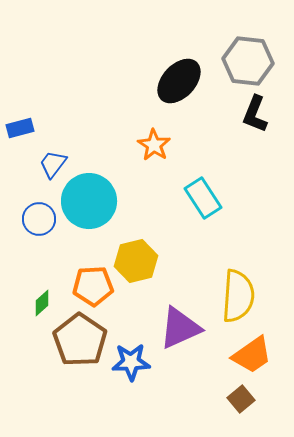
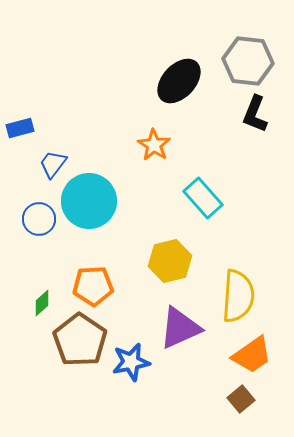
cyan rectangle: rotated 9 degrees counterclockwise
yellow hexagon: moved 34 px right
blue star: rotated 9 degrees counterclockwise
